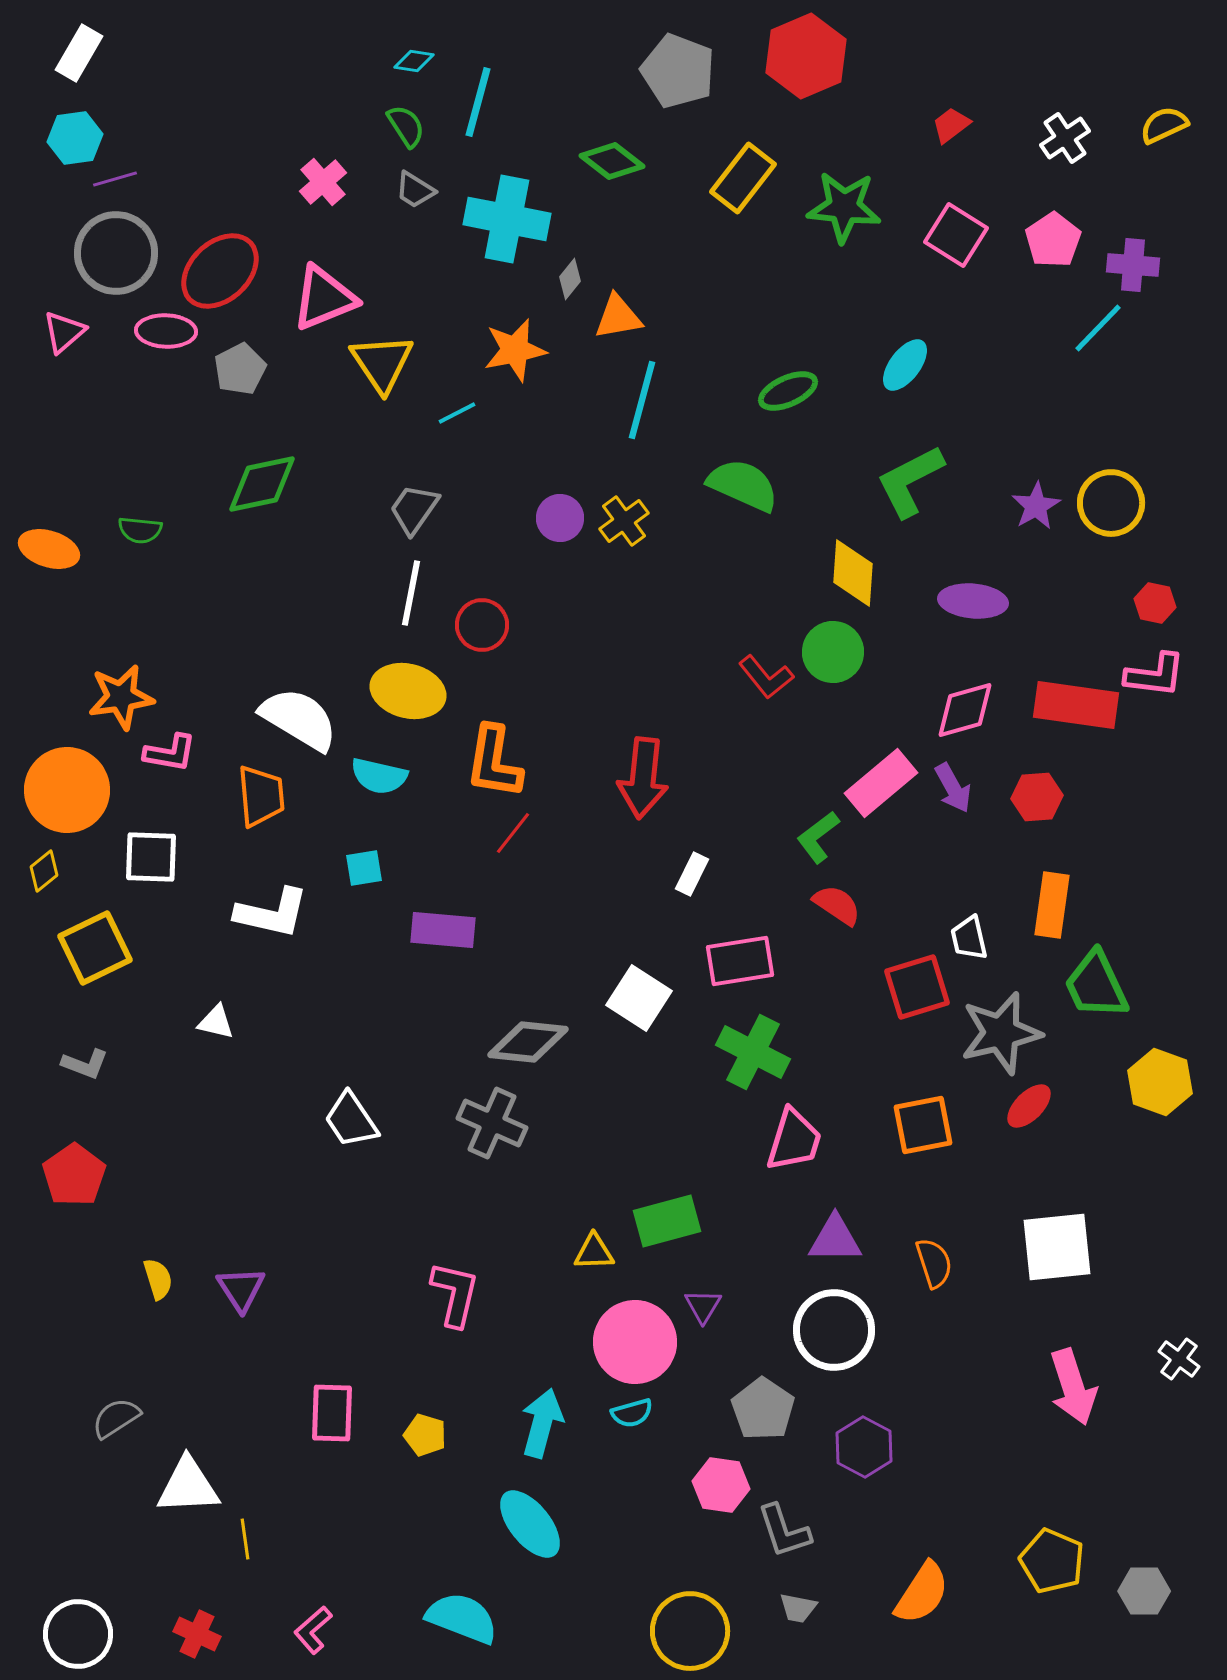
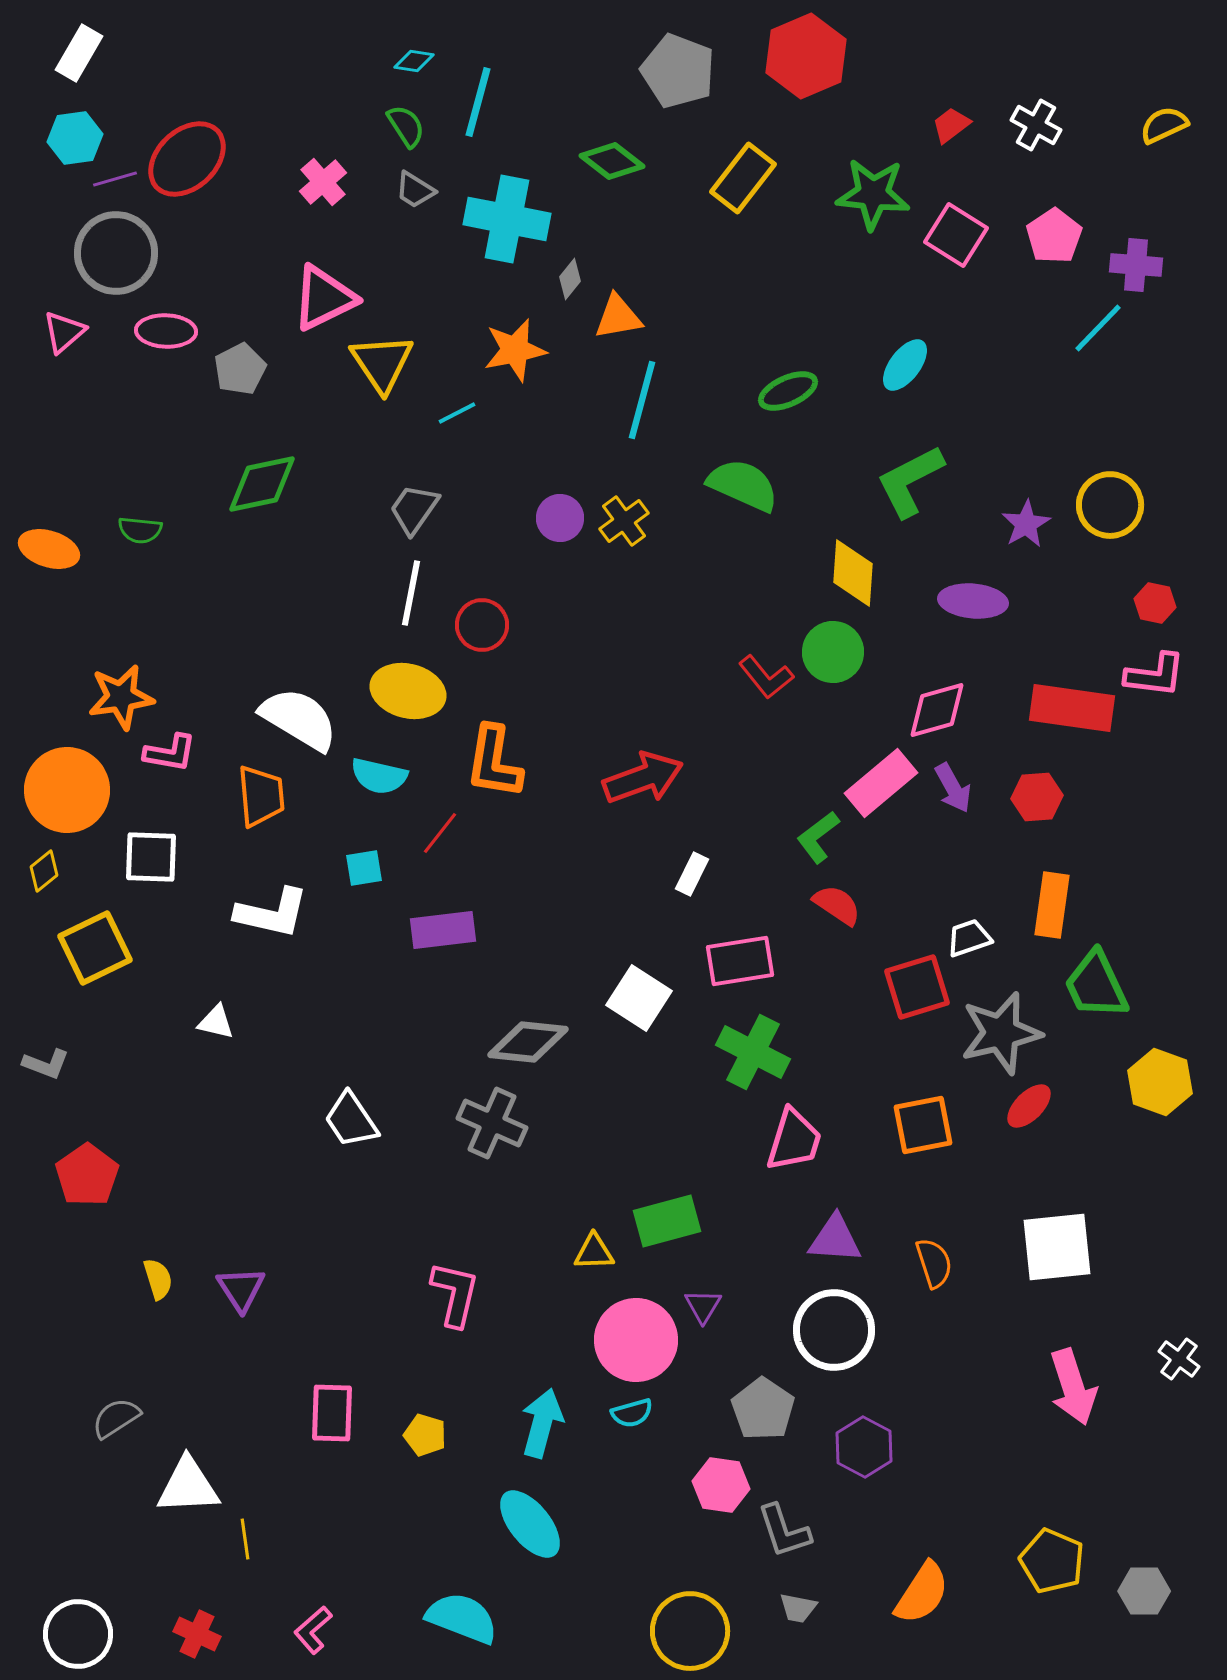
white cross at (1065, 138): moved 29 px left, 13 px up; rotated 27 degrees counterclockwise
green star at (844, 207): moved 29 px right, 13 px up
pink pentagon at (1053, 240): moved 1 px right, 4 px up
purple cross at (1133, 265): moved 3 px right
red ellipse at (220, 271): moved 33 px left, 112 px up
pink triangle at (324, 298): rotated 4 degrees counterclockwise
yellow circle at (1111, 503): moved 1 px left, 2 px down
purple star at (1036, 506): moved 10 px left, 18 px down
red rectangle at (1076, 705): moved 4 px left, 3 px down
pink diamond at (965, 710): moved 28 px left
red arrow at (643, 778): rotated 116 degrees counterclockwise
red line at (513, 833): moved 73 px left
purple rectangle at (443, 930): rotated 12 degrees counterclockwise
white trapezoid at (969, 938): rotated 84 degrees clockwise
gray L-shape at (85, 1064): moved 39 px left
red pentagon at (74, 1175): moved 13 px right
purple triangle at (835, 1239): rotated 4 degrees clockwise
pink circle at (635, 1342): moved 1 px right, 2 px up
